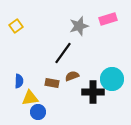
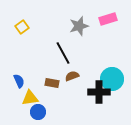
yellow square: moved 6 px right, 1 px down
black line: rotated 65 degrees counterclockwise
blue semicircle: rotated 24 degrees counterclockwise
black cross: moved 6 px right
